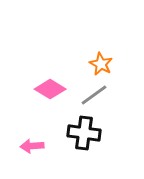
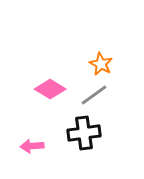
black cross: rotated 16 degrees counterclockwise
